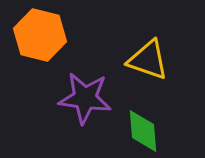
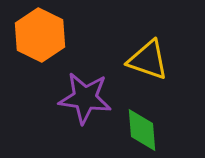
orange hexagon: rotated 12 degrees clockwise
green diamond: moved 1 px left, 1 px up
